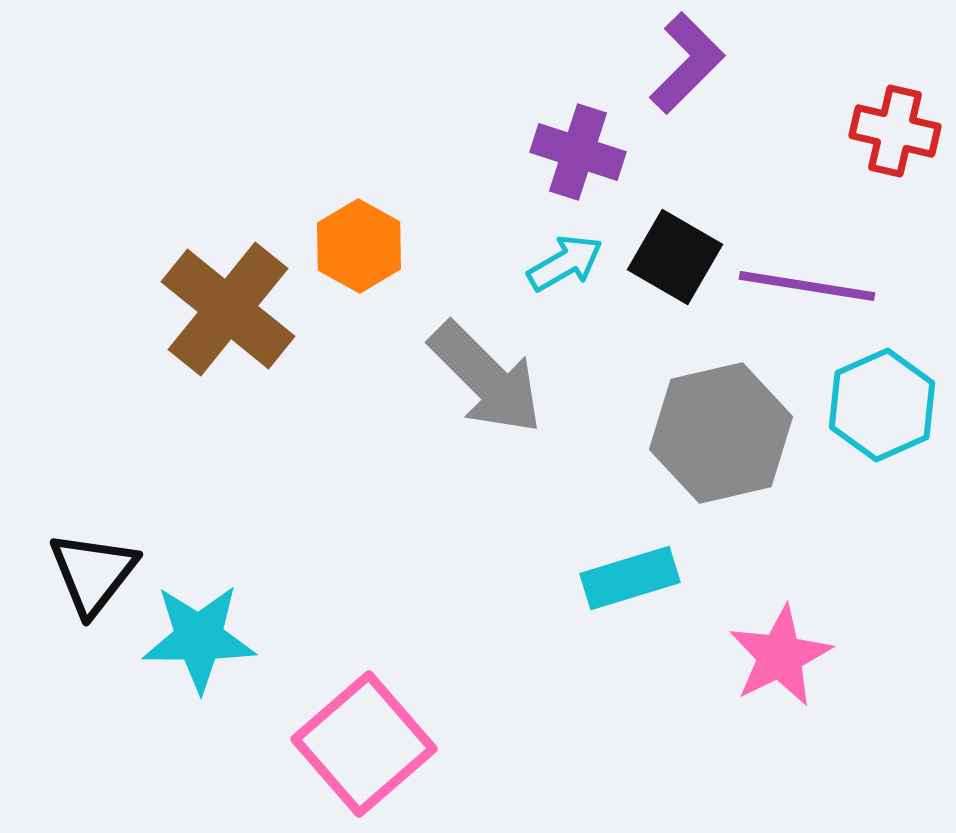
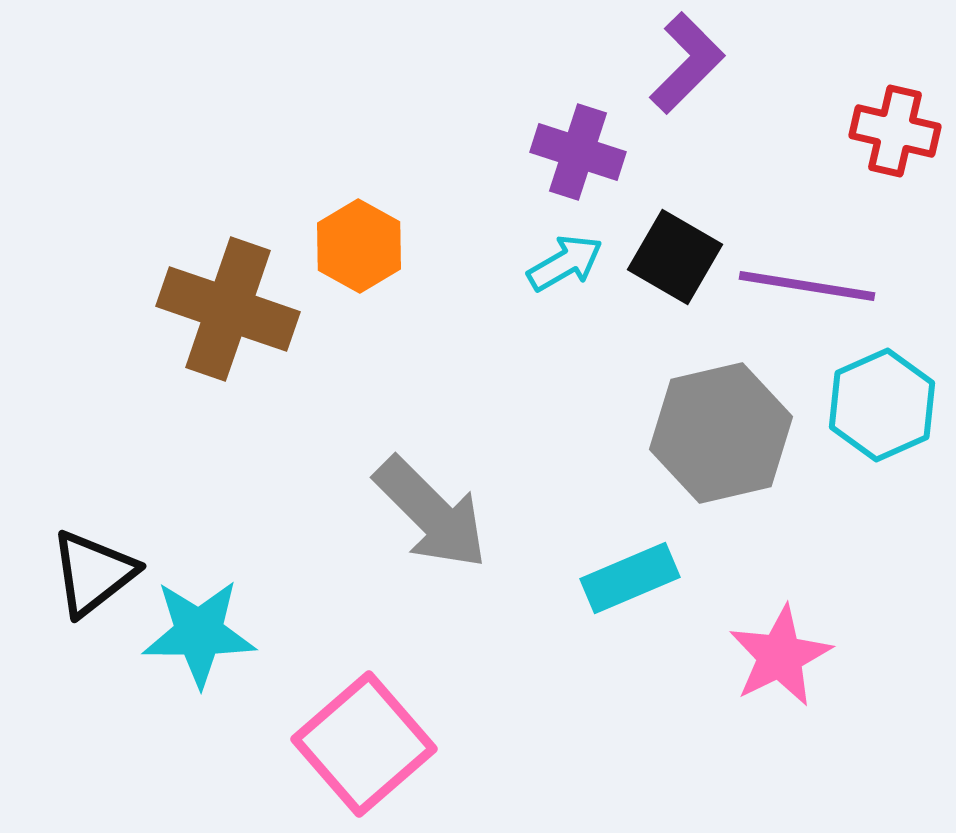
brown cross: rotated 20 degrees counterclockwise
gray arrow: moved 55 px left, 135 px down
black triangle: rotated 14 degrees clockwise
cyan rectangle: rotated 6 degrees counterclockwise
cyan star: moved 5 px up
